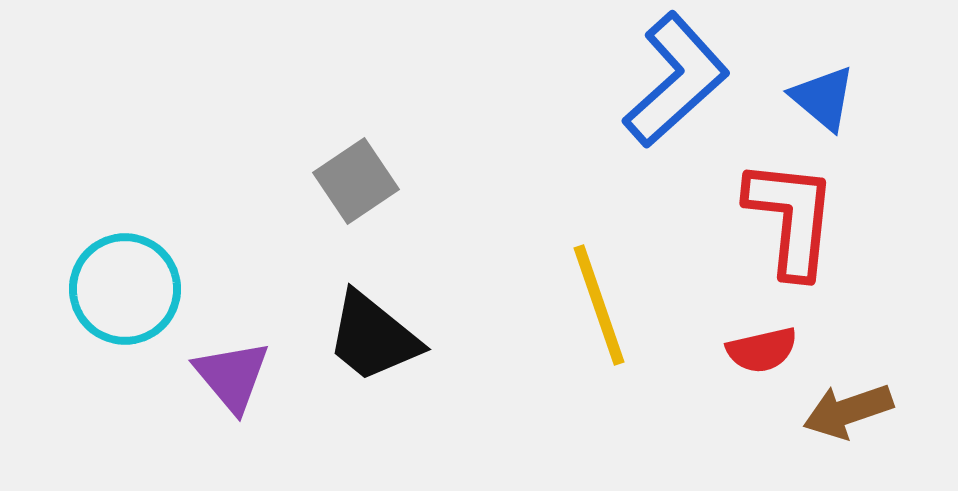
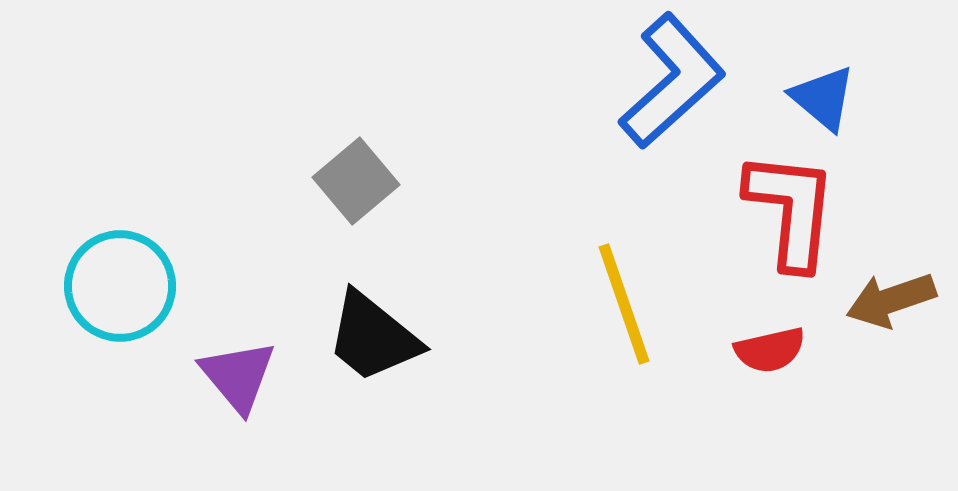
blue L-shape: moved 4 px left, 1 px down
gray square: rotated 6 degrees counterclockwise
red L-shape: moved 8 px up
cyan circle: moved 5 px left, 3 px up
yellow line: moved 25 px right, 1 px up
red semicircle: moved 8 px right
purple triangle: moved 6 px right
brown arrow: moved 43 px right, 111 px up
